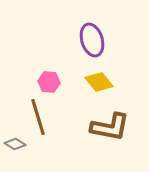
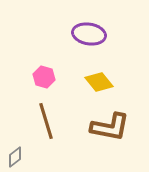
purple ellipse: moved 3 px left, 6 px up; rotated 64 degrees counterclockwise
pink hexagon: moved 5 px left, 5 px up; rotated 10 degrees clockwise
brown line: moved 8 px right, 4 px down
gray diamond: moved 13 px down; rotated 70 degrees counterclockwise
